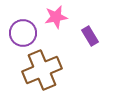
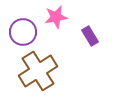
purple circle: moved 1 px up
brown cross: moved 4 px left, 1 px down; rotated 9 degrees counterclockwise
